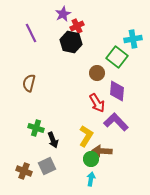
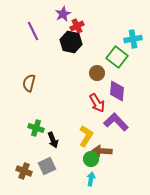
purple line: moved 2 px right, 2 px up
